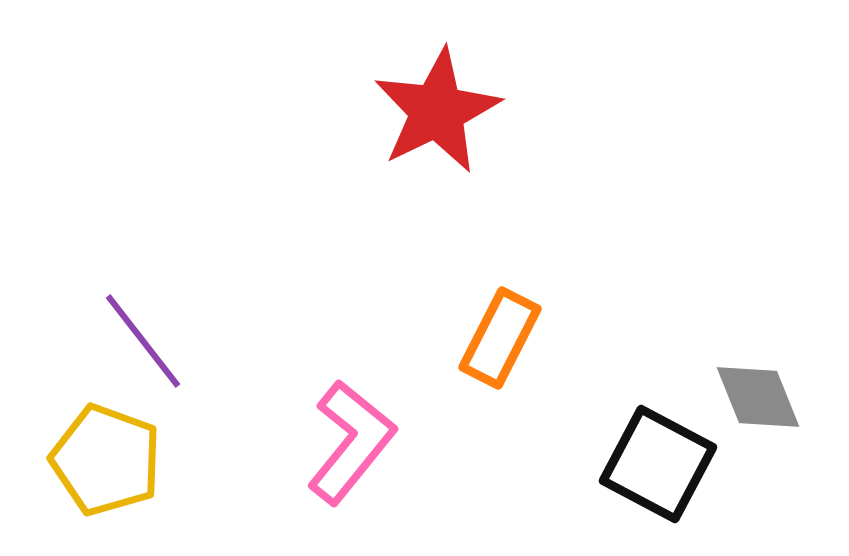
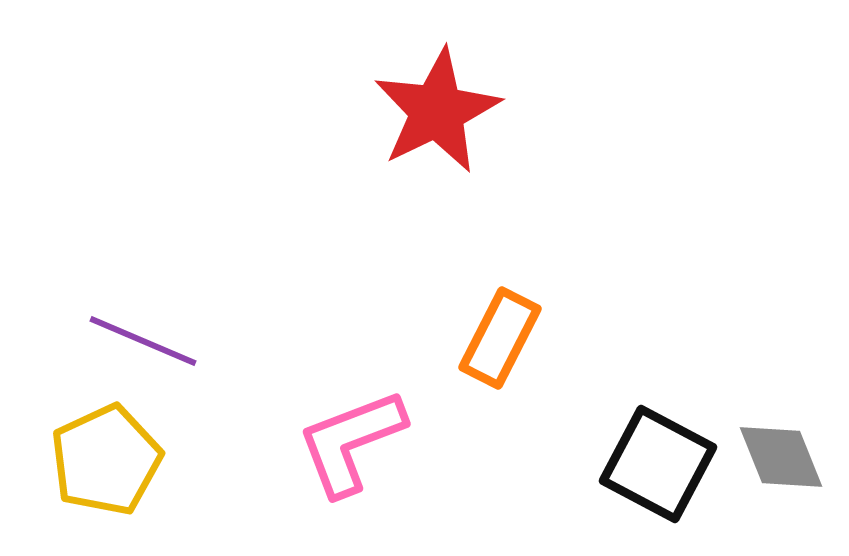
purple line: rotated 29 degrees counterclockwise
gray diamond: moved 23 px right, 60 px down
pink L-shape: rotated 150 degrees counterclockwise
yellow pentagon: rotated 27 degrees clockwise
